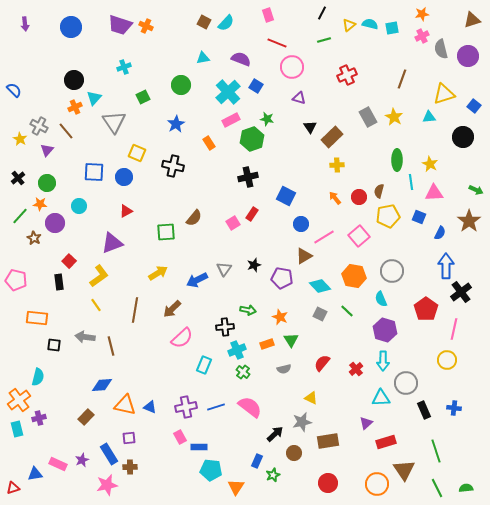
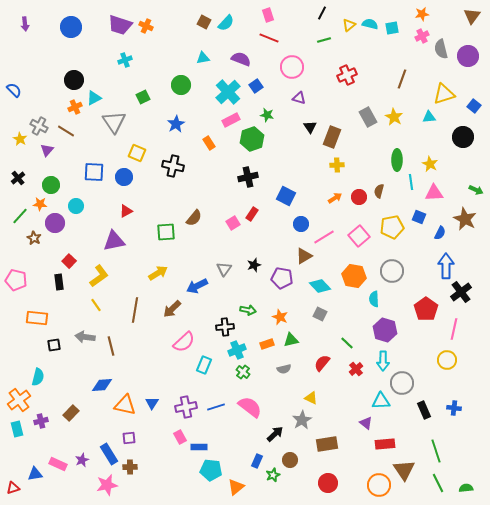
brown triangle at (472, 20): moved 4 px up; rotated 36 degrees counterclockwise
red line at (277, 43): moved 8 px left, 5 px up
cyan cross at (124, 67): moved 1 px right, 7 px up
blue square at (256, 86): rotated 24 degrees clockwise
cyan triangle at (94, 98): rotated 21 degrees clockwise
green star at (267, 119): moved 4 px up
brown line at (66, 131): rotated 18 degrees counterclockwise
brown rectangle at (332, 137): rotated 25 degrees counterclockwise
green circle at (47, 183): moved 4 px right, 2 px down
orange arrow at (335, 198): rotated 96 degrees clockwise
cyan circle at (79, 206): moved 3 px left
yellow pentagon at (388, 216): moved 4 px right, 11 px down
brown star at (469, 221): moved 4 px left, 2 px up; rotated 10 degrees counterclockwise
purple triangle at (112, 243): moved 2 px right, 2 px up; rotated 10 degrees clockwise
blue arrow at (197, 280): moved 6 px down
cyan semicircle at (381, 299): moved 7 px left; rotated 21 degrees clockwise
green line at (347, 311): moved 32 px down
pink semicircle at (182, 338): moved 2 px right, 4 px down
green triangle at (291, 340): rotated 49 degrees clockwise
black square at (54, 345): rotated 16 degrees counterclockwise
gray circle at (406, 383): moved 4 px left
cyan triangle at (381, 398): moved 3 px down
blue triangle at (150, 407): moved 2 px right, 4 px up; rotated 40 degrees clockwise
brown rectangle at (86, 417): moved 15 px left, 4 px up
purple cross at (39, 418): moved 2 px right, 3 px down
gray star at (302, 422): moved 2 px up; rotated 18 degrees counterclockwise
purple triangle at (366, 423): rotated 40 degrees counterclockwise
brown rectangle at (328, 441): moved 1 px left, 3 px down
red rectangle at (386, 442): moved 1 px left, 2 px down; rotated 12 degrees clockwise
brown circle at (294, 453): moved 4 px left, 7 px down
orange circle at (377, 484): moved 2 px right, 1 px down
orange triangle at (236, 487): rotated 18 degrees clockwise
green line at (437, 488): moved 1 px right, 5 px up
